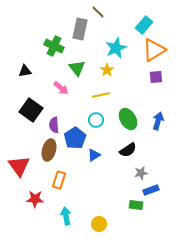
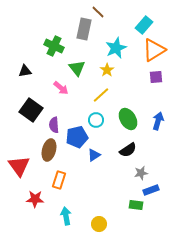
gray rectangle: moved 4 px right
yellow line: rotated 30 degrees counterclockwise
blue pentagon: moved 2 px right, 1 px up; rotated 20 degrees clockwise
